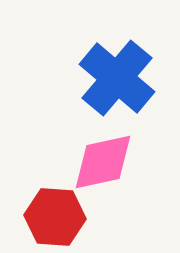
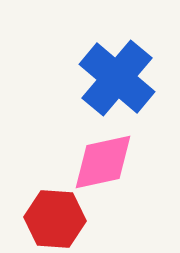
red hexagon: moved 2 px down
